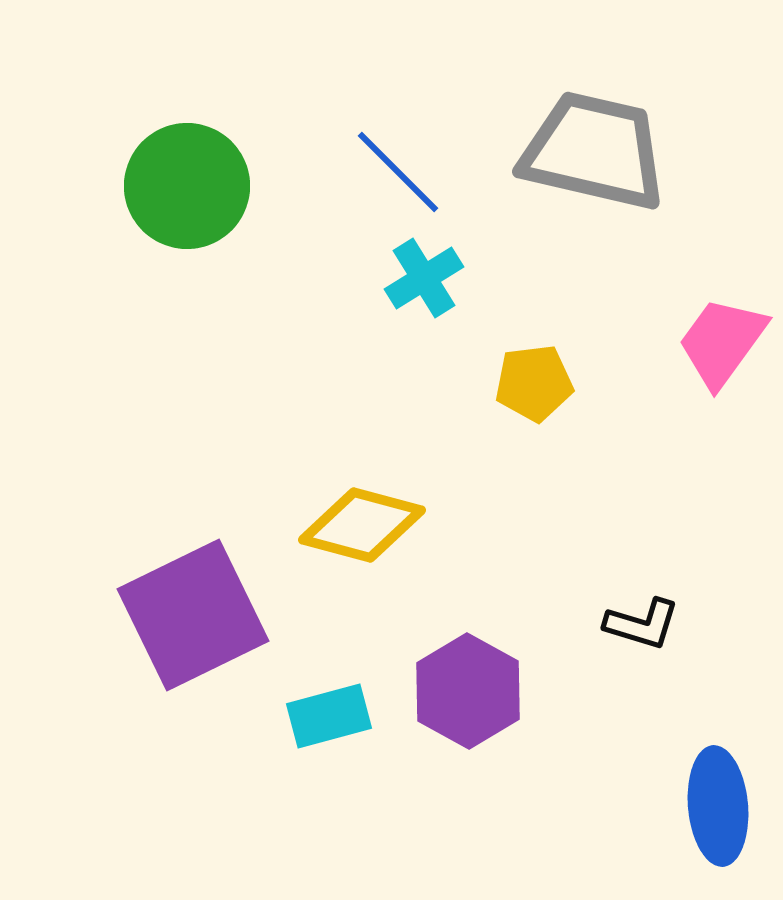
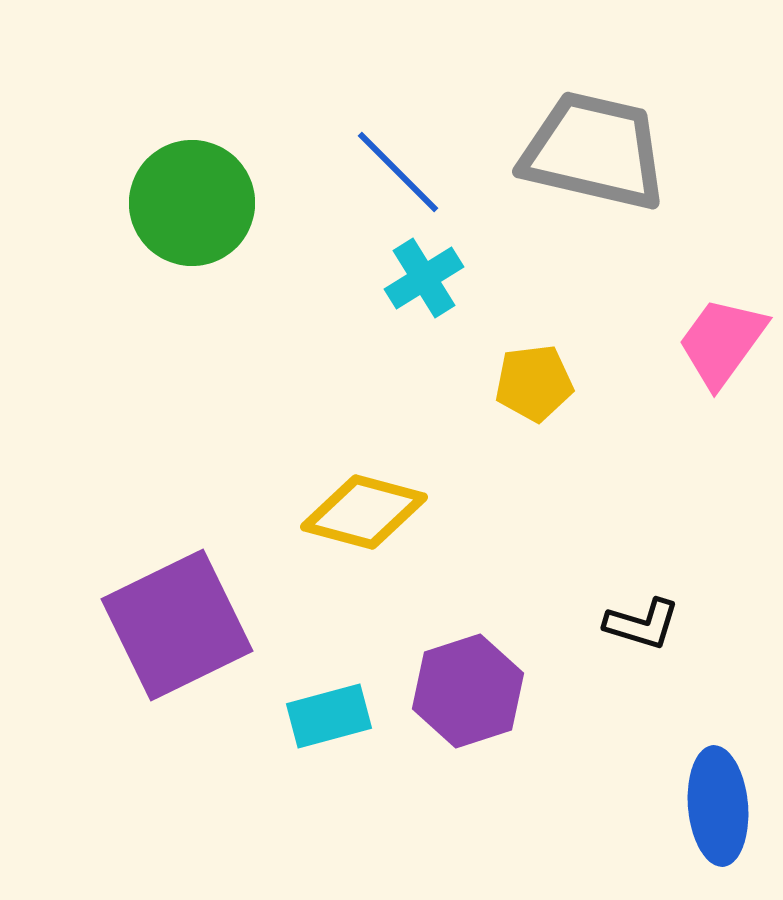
green circle: moved 5 px right, 17 px down
yellow diamond: moved 2 px right, 13 px up
purple square: moved 16 px left, 10 px down
purple hexagon: rotated 13 degrees clockwise
